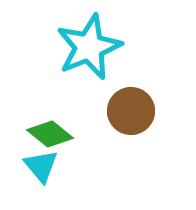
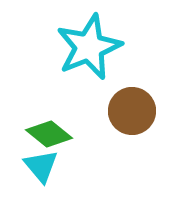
brown circle: moved 1 px right
green diamond: moved 1 px left
